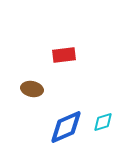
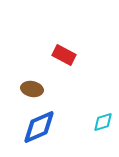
red rectangle: rotated 35 degrees clockwise
blue diamond: moved 27 px left
